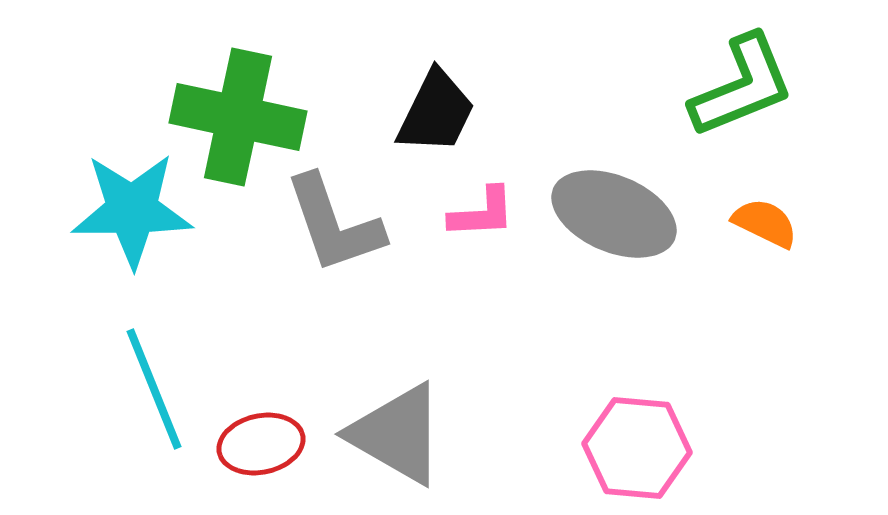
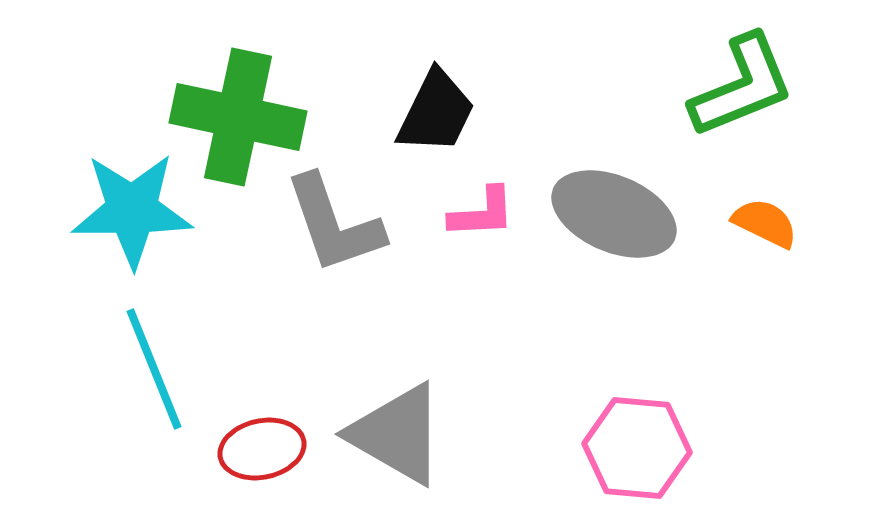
cyan line: moved 20 px up
red ellipse: moved 1 px right, 5 px down
